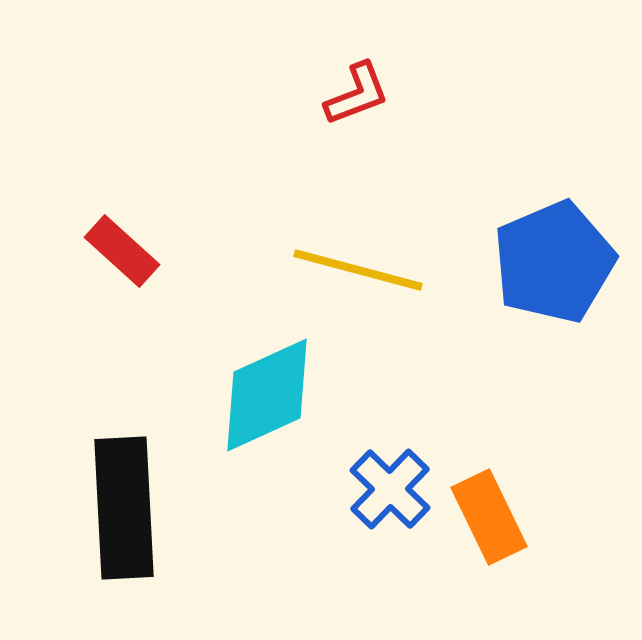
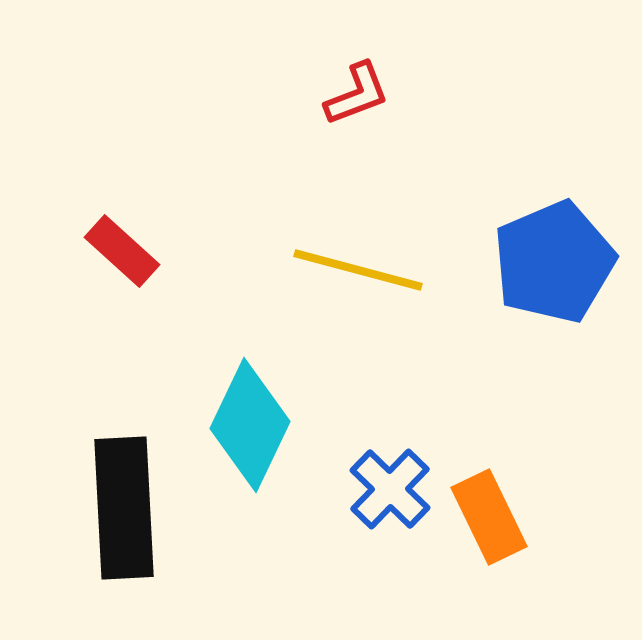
cyan diamond: moved 17 px left, 30 px down; rotated 40 degrees counterclockwise
